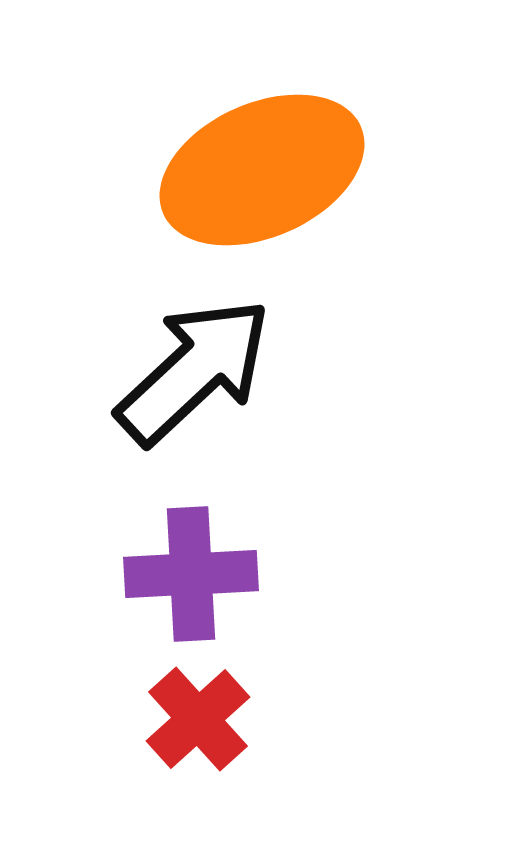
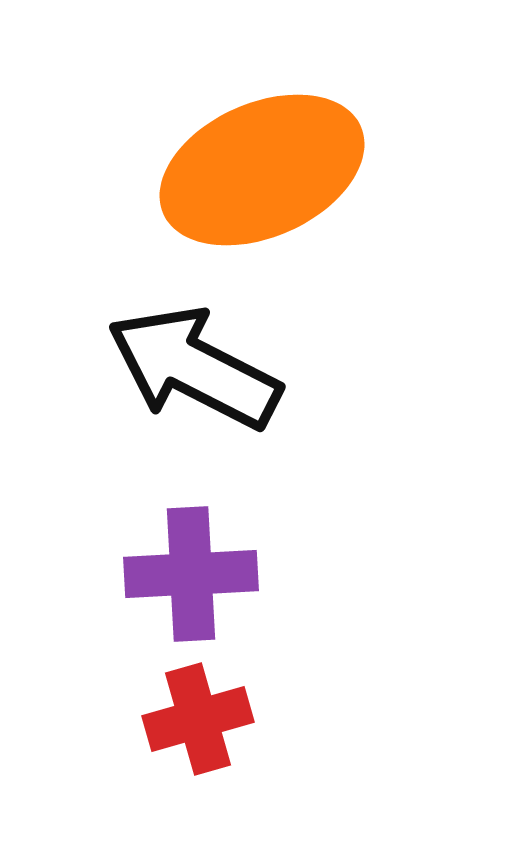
black arrow: moved 3 px up; rotated 110 degrees counterclockwise
red cross: rotated 26 degrees clockwise
